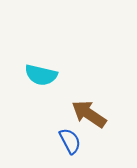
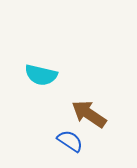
blue semicircle: rotated 28 degrees counterclockwise
